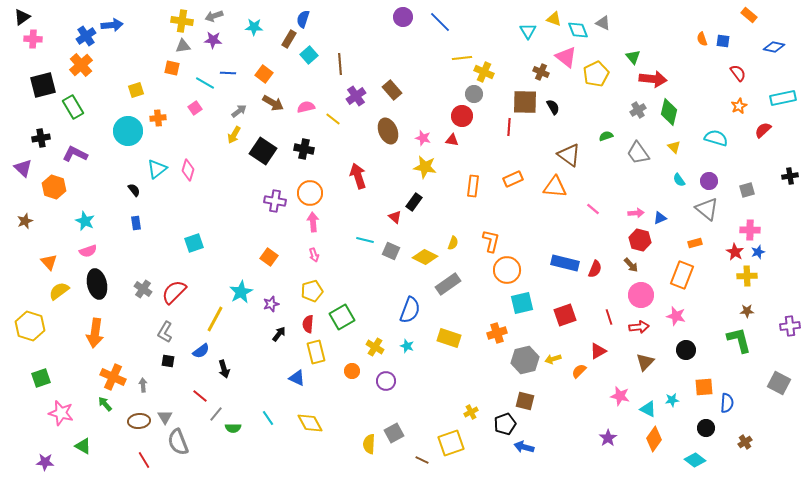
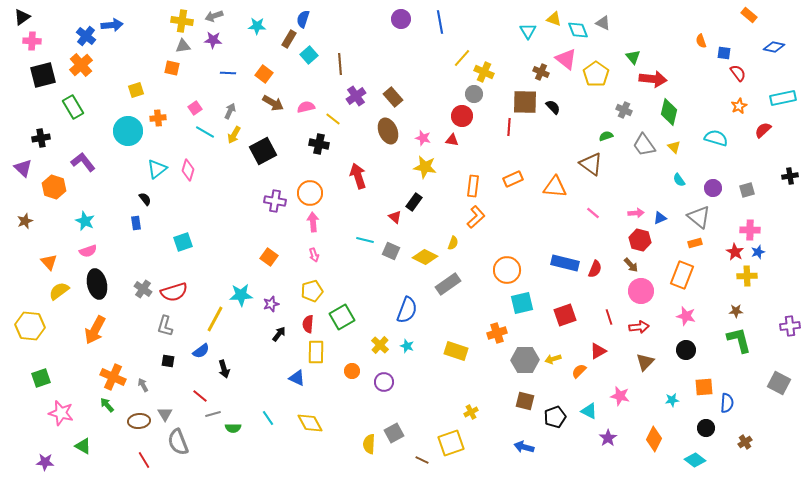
purple circle at (403, 17): moved 2 px left, 2 px down
blue line at (440, 22): rotated 35 degrees clockwise
cyan star at (254, 27): moved 3 px right, 1 px up
blue cross at (86, 36): rotated 18 degrees counterclockwise
pink cross at (33, 39): moved 1 px left, 2 px down
orange semicircle at (702, 39): moved 1 px left, 2 px down
blue square at (723, 41): moved 1 px right, 12 px down
pink triangle at (566, 57): moved 2 px down
yellow line at (462, 58): rotated 42 degrees counterclockwise
yellow pentagon at (596, 74): rotated 10 degrees counterclockwise
cyan line at (205, 83): moved 49 px down
black square at (43, 85): moved 10 px up
brown rectangle at (392, 90): moved 1 px right, 7 px down
black semicircle at (553, 107): rotated 14 degrees counterclockwise
gray cross at (638, 110): moved 14 px left; rotated 35 degrees counterclockwise
gray arrow at (239, 111): moved 9 px left; rotated 28 degrees counterclockwise
black cross at (304, 149): moved 15 px right, 5 px up
black square at (263, 151): rotated 28 degrees clockwise
gray trapezoid at (638, 153): moved 6 px right, 8 px up
purple L-shape at (75, 154): moved 8 px right, 8 px down; rotated 25 degrees clockwise
brown triangle at (569, 155): moved 22 px right, 9 px down
purple circle at (709, 181): moved 4 px right, 7 px down
black semicircle at (134, 190): moved 11 px right, 9 px down
pink line at (593, 209): moved 4 px down
gray triangle at (707, 209): moved 8 px left, 8 px down
orange L-shape at (491, 241): moved 15 px left, 24 px up; rotated 35 degrees clockwise
cyan square at (194, 243): moved 11 px left, 1 px up
red semicircle at (174, 292): rotated 152 degrees counterclockwise
cyan star at (241, 292): moved 3 px down; rotated 25 degrees clockwise
pink circle at (641, 295): moved 4 px up
blue semicircle at (410, 310): moved 3 px left
brown star at (747, 311): moved 11 px left
pink star at (676, 316): moved 10 px right
yellow hexagon at (30, 326): rotated 12 degrees counterclockwise
gray L-shape at (165, 332): moved 6 px up; rotated 15 degrees counterclockwise
orange arrow at (95, 333): moved 3 px up; rotated 20 degrees clockwise
yellow rectangle at (449, 338): moved 7 px right, 13 px down
yellow cross at (375, 347): moved 5 px right, 2 px up; rotated 12 degrees clockwise
yellow rectangle at (316, 352): rotated 15 degrees clockwise
gray hexagon at (525, 360): rotated 12 degrees clockwise
purple circle at (386, 381): moved 2 px left, 1 px down
gray arrow at (143, 385): rotated 24 degrees counterclockwise
green arrow at (105, 404): moved 2 px right, 1 px down
cyan triangle at (648, 409): moved 59 px left, 2 px down
gray line at (216, 414): moved 3 px left; rotated 35 degrees clockwise
gray triangle at (165, 417): moved 3 px up
black pentagon at (505, 424): moved 50 px right, 7 px up
orange diamond at (654, 439): rotated 10 degrees counterclockwise
